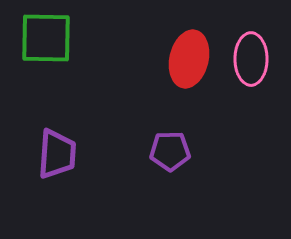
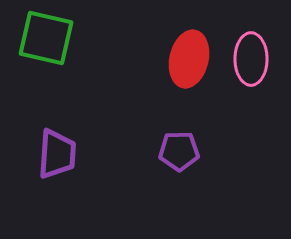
green square: rotated 12 degrees clockwise
purple pentagon: moved 9 px right
